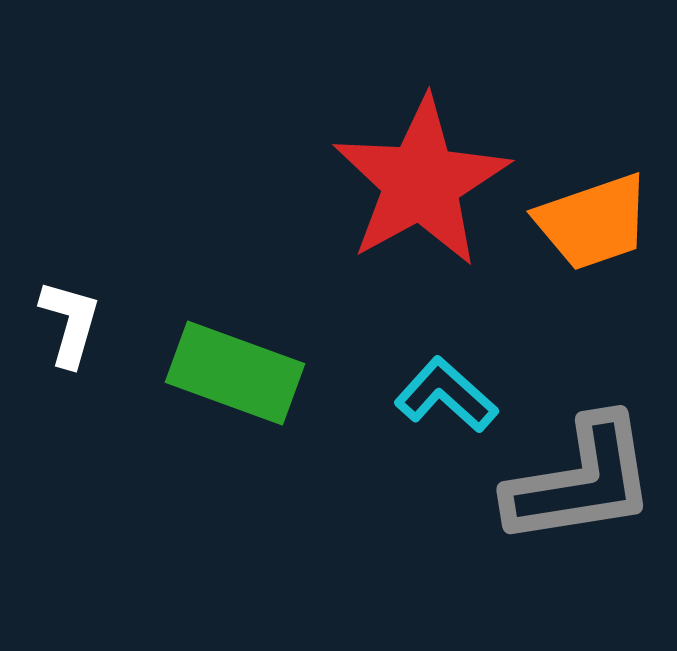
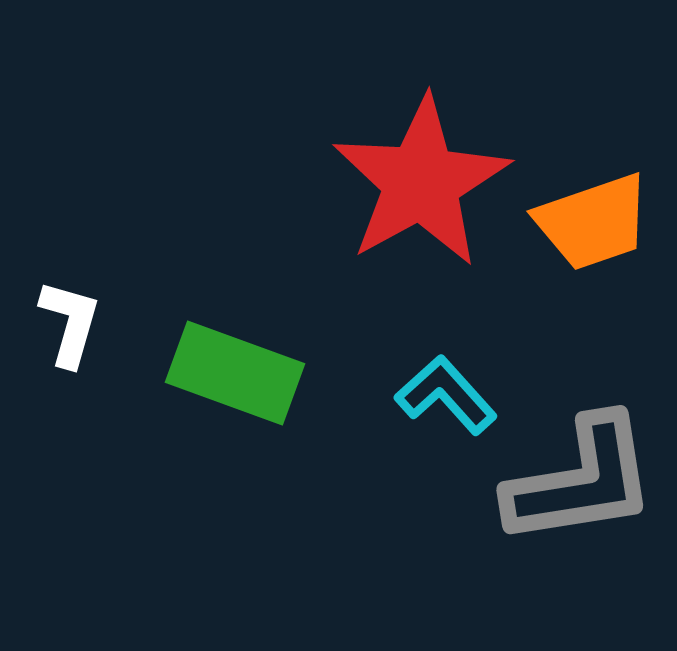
cyan L-shape: rotated 6 degrees clockwise
